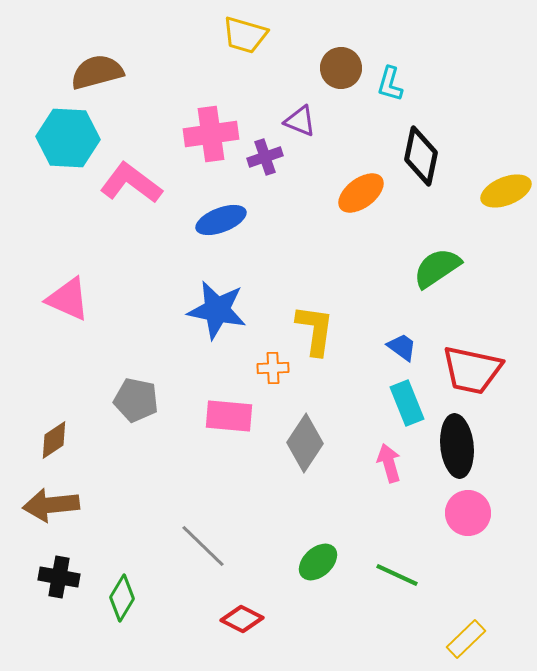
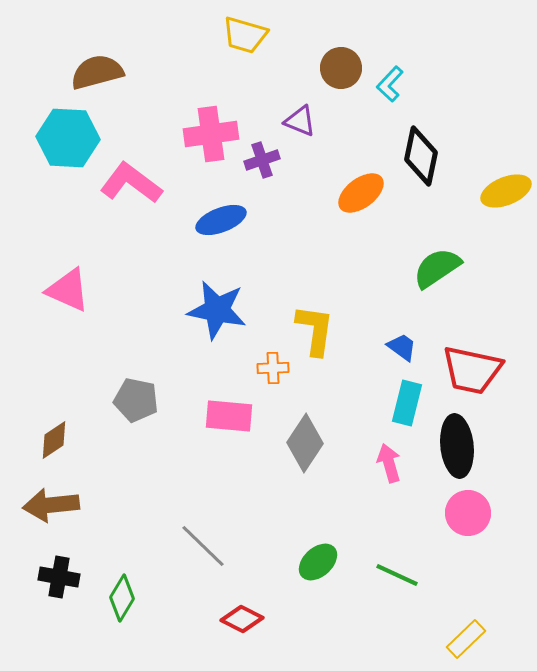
cyan L-shape: rotated 27 degrees clockwise
purple cross: moved 3 px left, 3 px down
pink triangle: moved 9 px up
cyan rectangle: rotated 36 degrees clockwise
